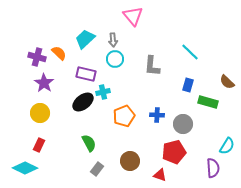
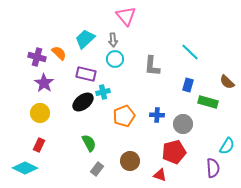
pink triangle: moved 7 px left
